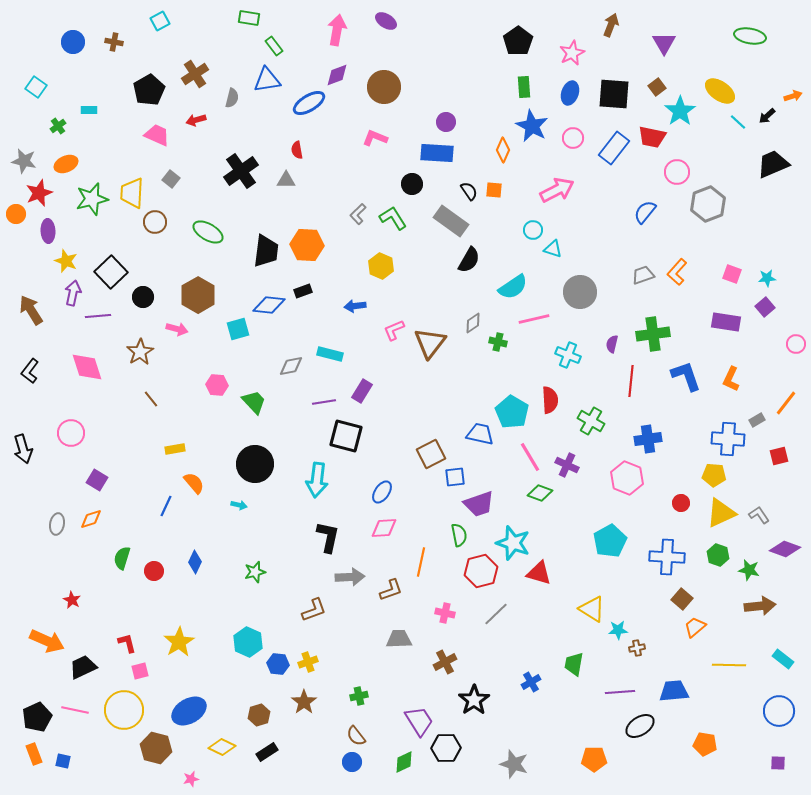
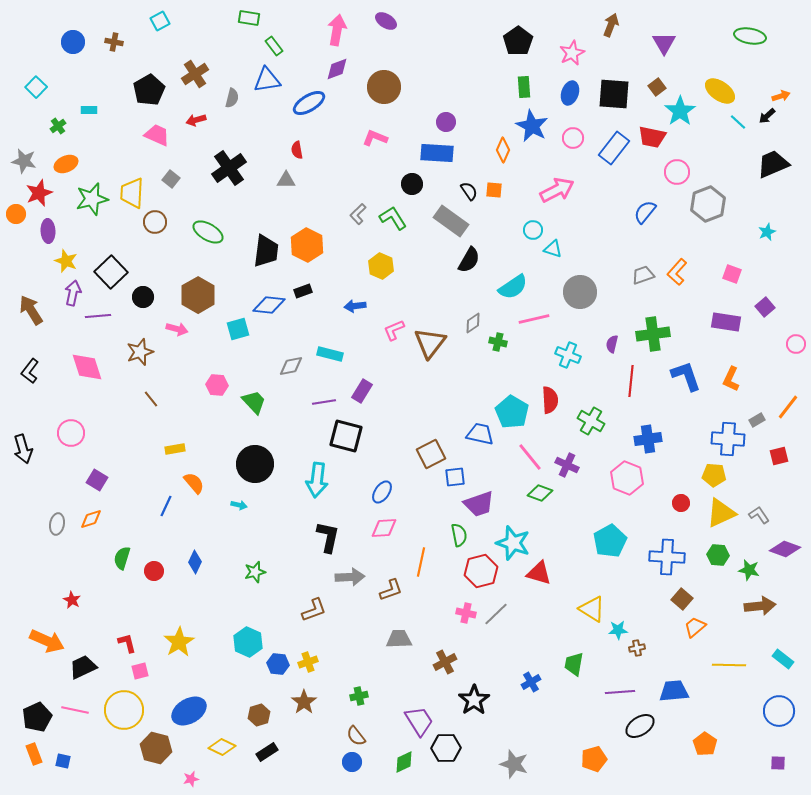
purple diamond at (337, 75): moved 6 px up
cyan square at (36, 87): rotated 10 degrees clockwise
orange arrow at (793, 96): moved 12 px left
black cross at (241, 171): moved 12 px left, 3 px up
orange hexagon at (307, 245): rotated 24 degrees clockwise
cyan star at (767, 278): moved 46 px up; rotated 18 degrees counterclockwise
brown star at (140, 352): rotated 12 degrees clockwise
orange line at (786, 403): moved 2 px right, 4 px down
pink line at (530, 457): rotated 8 degrees counterclockwise
green hexagon at (718, 555): rotated 15 degrees counterclockwise
pink cross at (445, 613): moved 21 px right
orange pentagon at (705, 744): rotated 25 degrees clockwise
orange pentagon at (594, 759): rotated 15 degrees counterclockwise
